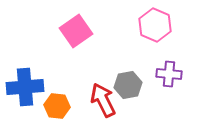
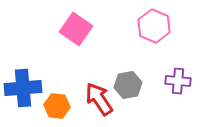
pink hexagon: moved 1 px left, 1 px down
pink square: moved 2 px up; rotated 20 degrees counterclockwise
purple cross: moved 9 px right, 7 px down
blue cross: moved 2 px left, 1 px down
red arrow: moved 4 px left, 1 px up; rotated 8 degrees counterclockwise
